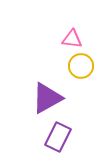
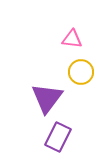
yellow circle: moved 6 px down
purple triangle: rotated 24 degrees counterclockwise
